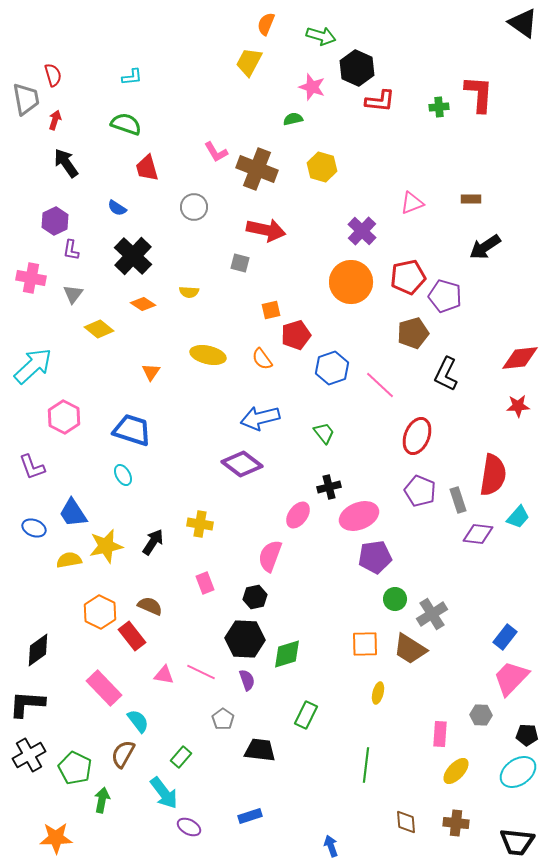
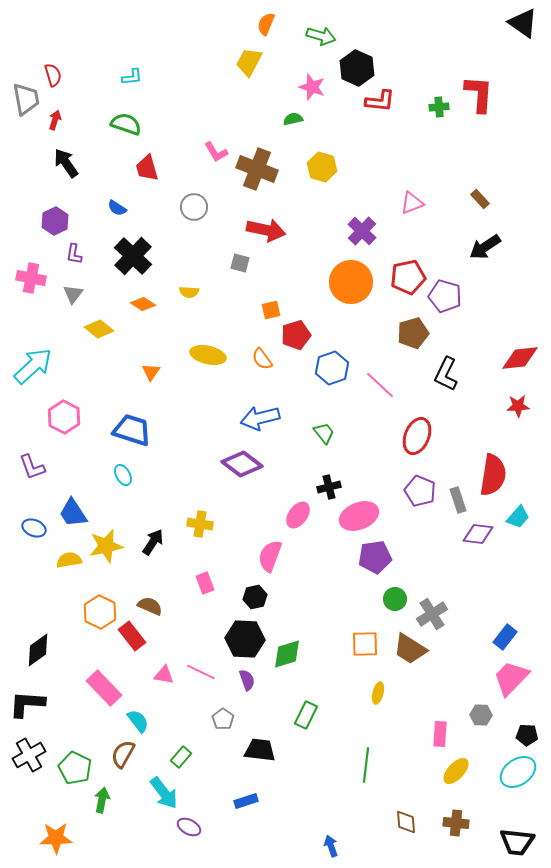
brown rectangle at (471, 199): moved 9 px right; rotated 48 degrees clockwise
purple L-shape at (71, 250): moved 3 px right, 4 px down
blue rectangle at (250, 816): moved 4 px left, 15 px up
